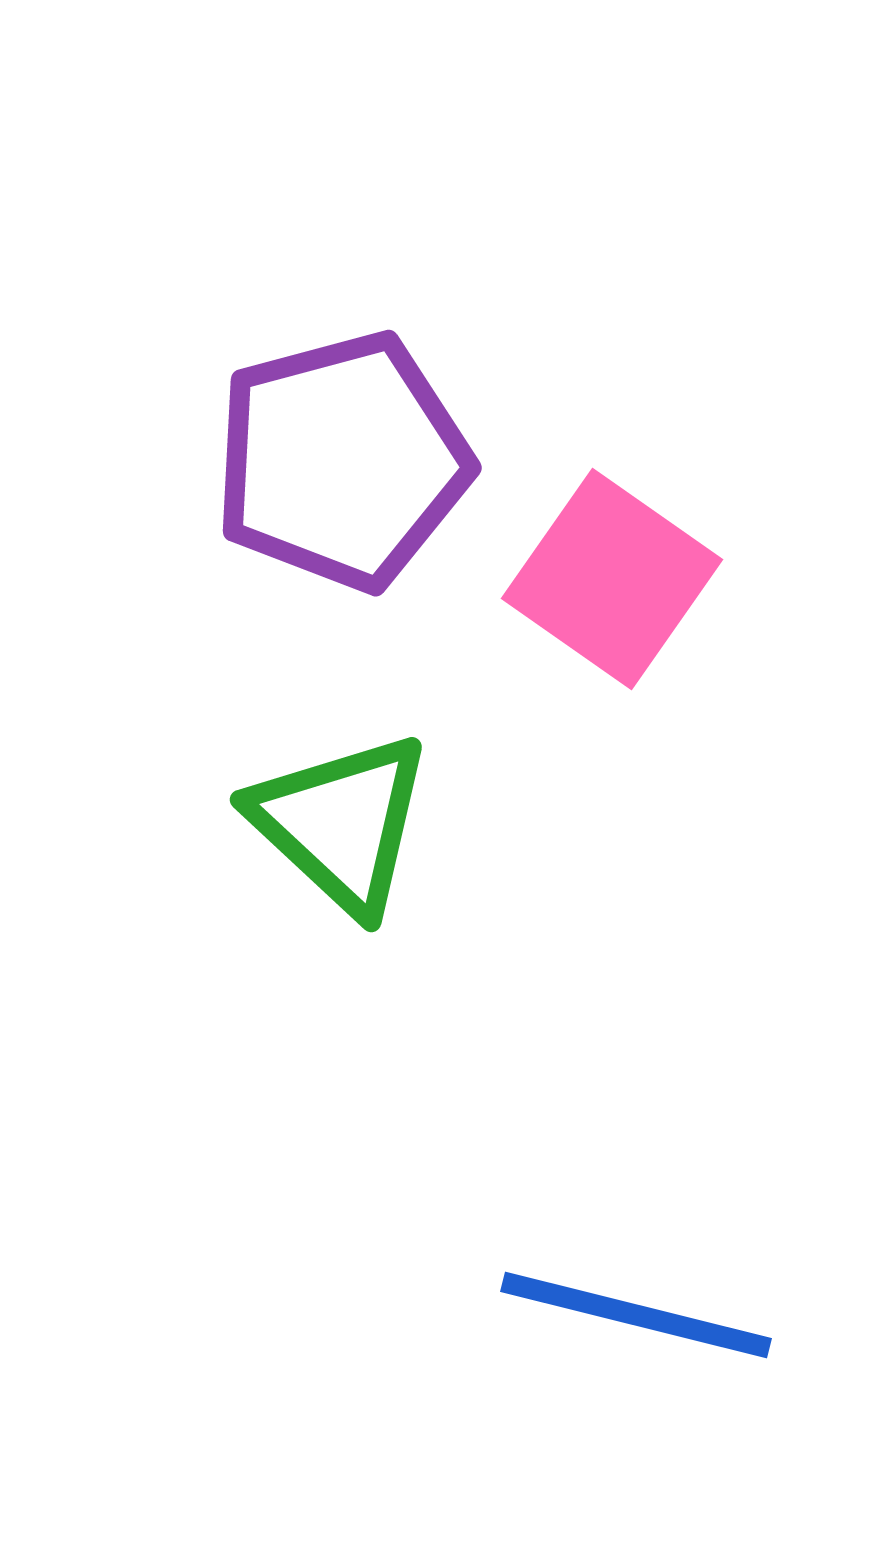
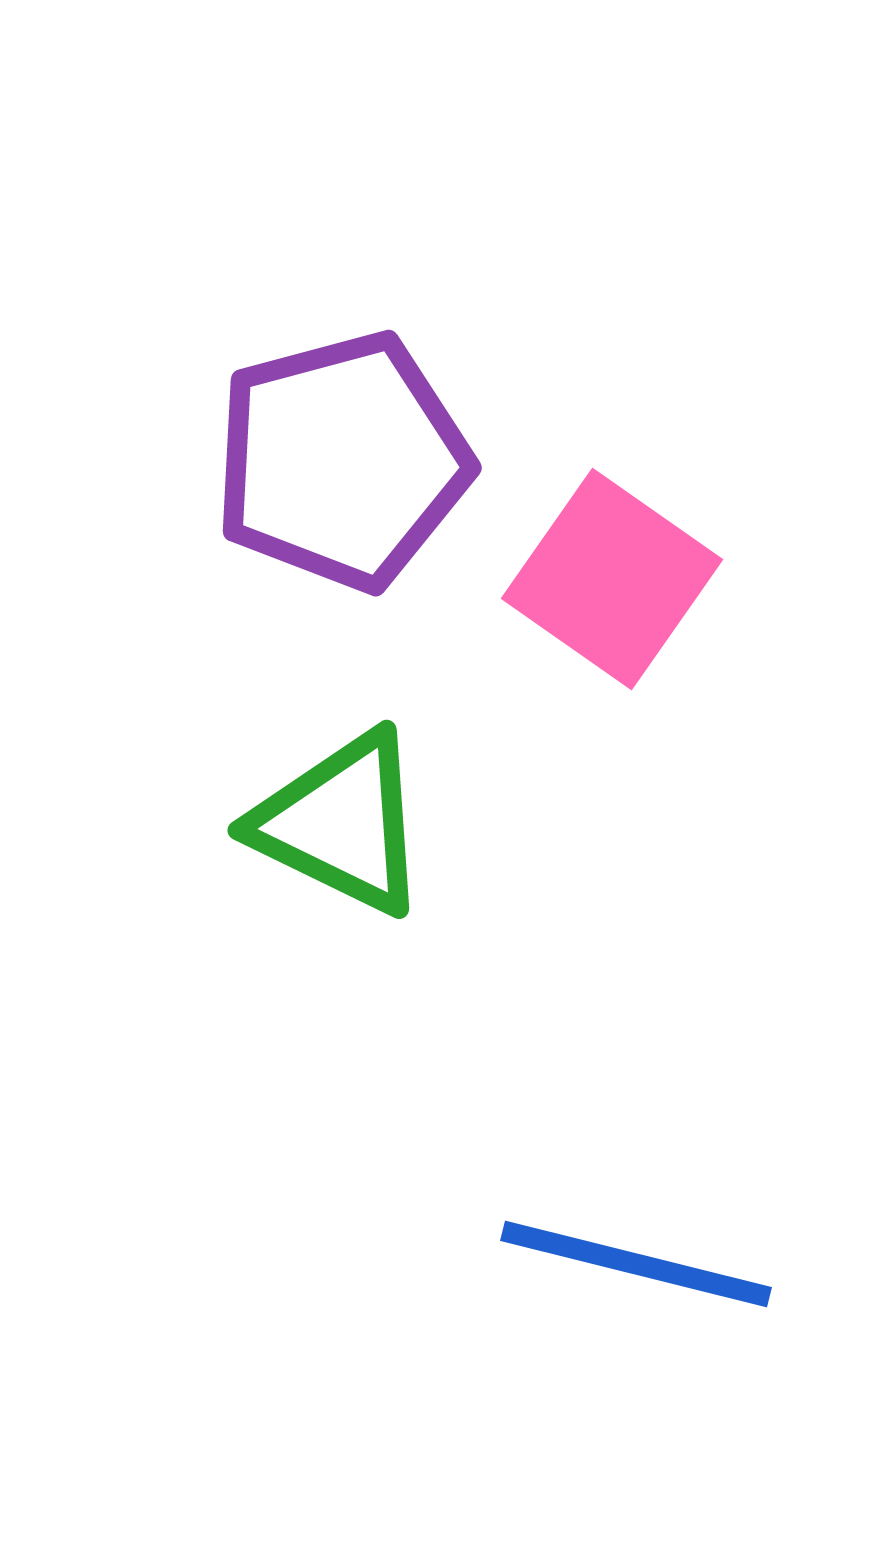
green triangle: rotated 17 degrees counterclockwise
blue line: moved 51 px up
